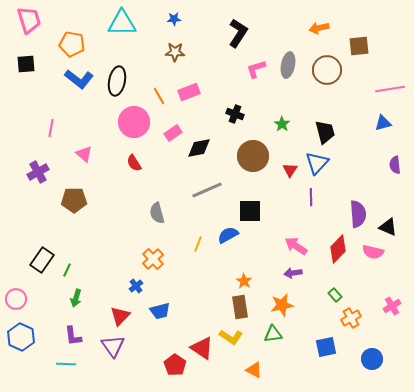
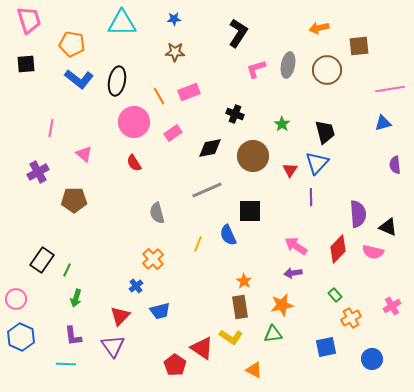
black diamond at (199, 148): moved 11 px right
blue semicircle at (228, 235): rotated 85 degrees counterclockwise
